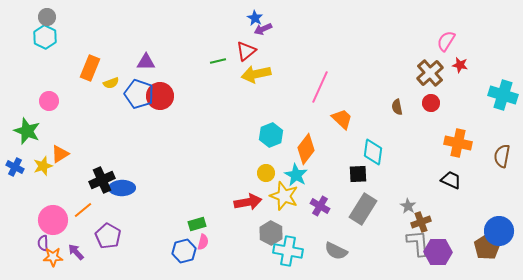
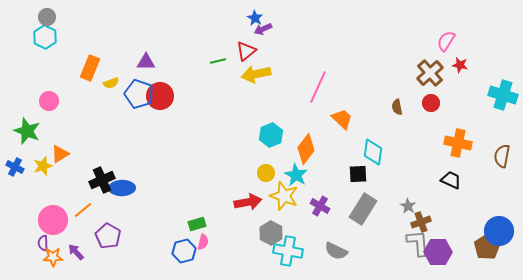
pink line at (320, 87): moved 2 px left
